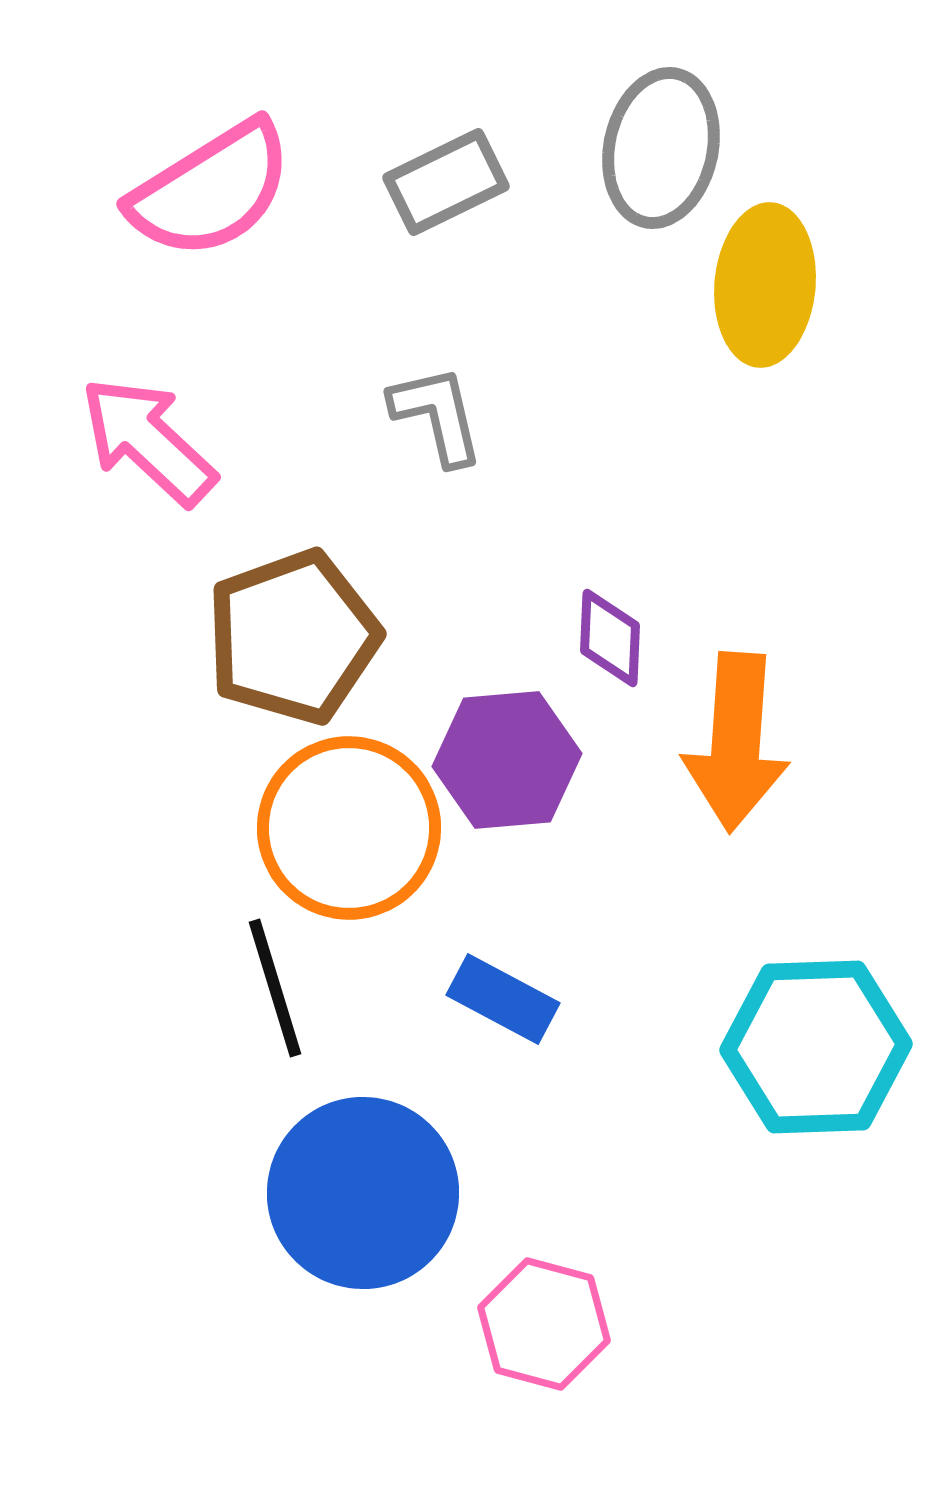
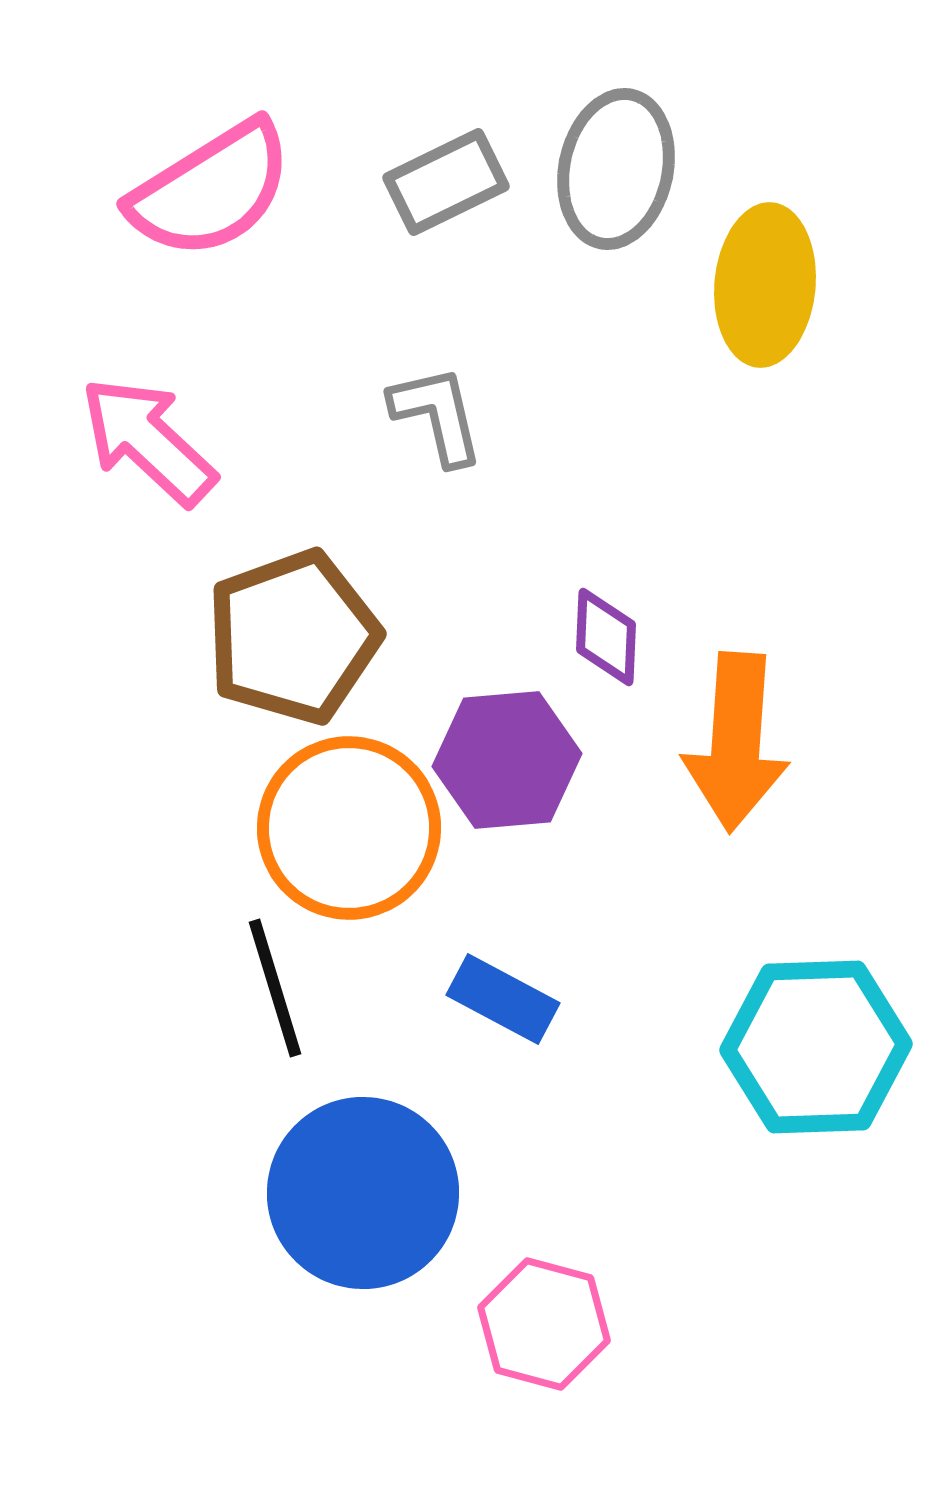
gray ellipse: moved 45 px left, 21 px down
purple diamond: moved 4 px left, 1 px up
